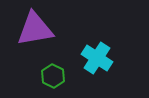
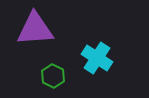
purple triangle: rotated 6 degrees clockwise
